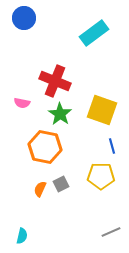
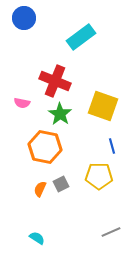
cyan rectangle: moved 13 px left, 4 px down
yellow square: moved 1 px right, 4 px up
yellow pentagon: moved 2 px left
cyan semicircle: moved 15 px right, 2 px down; rotated 70 degrees counterclockwise
